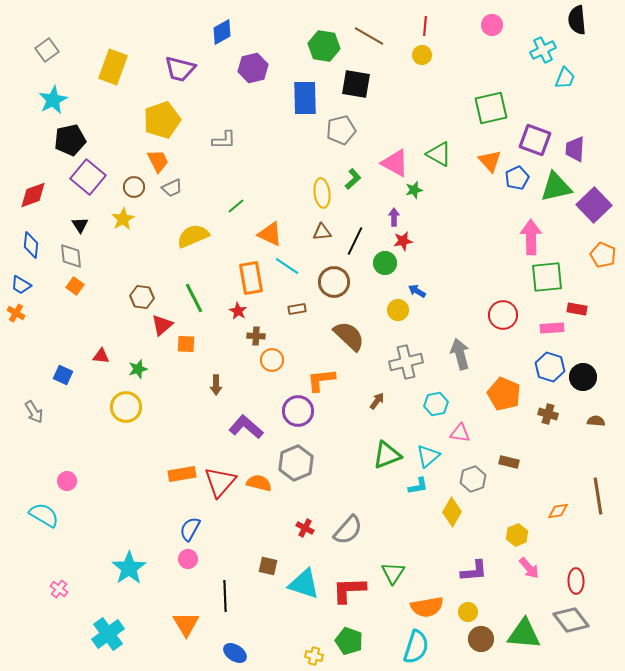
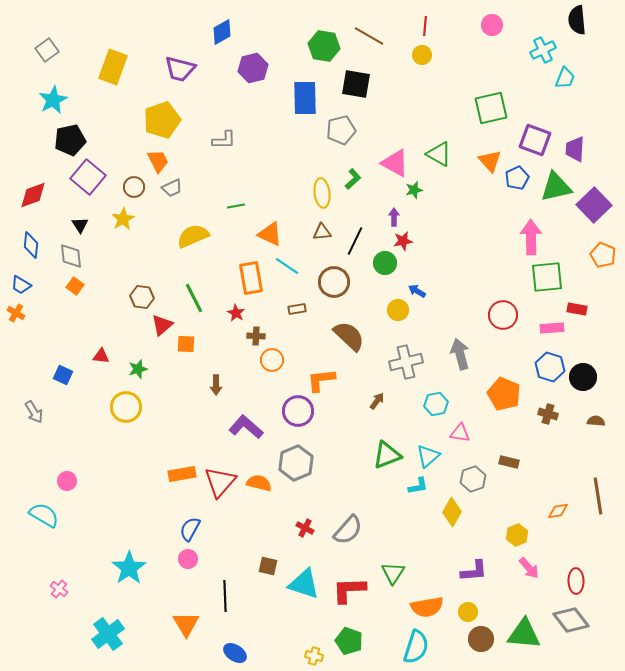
green line at (236, 206): rotated 30 degrees clockwise
red star at (238, 311): moved 2 px left, 2 px down
